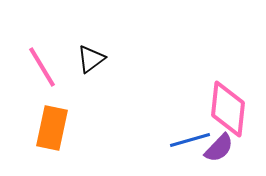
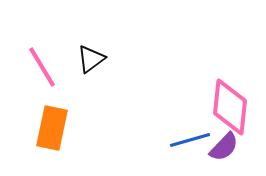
pink diamond: moved 2 px right, 2 px up
purple semicircle: moved 5 px right, 1 px up
